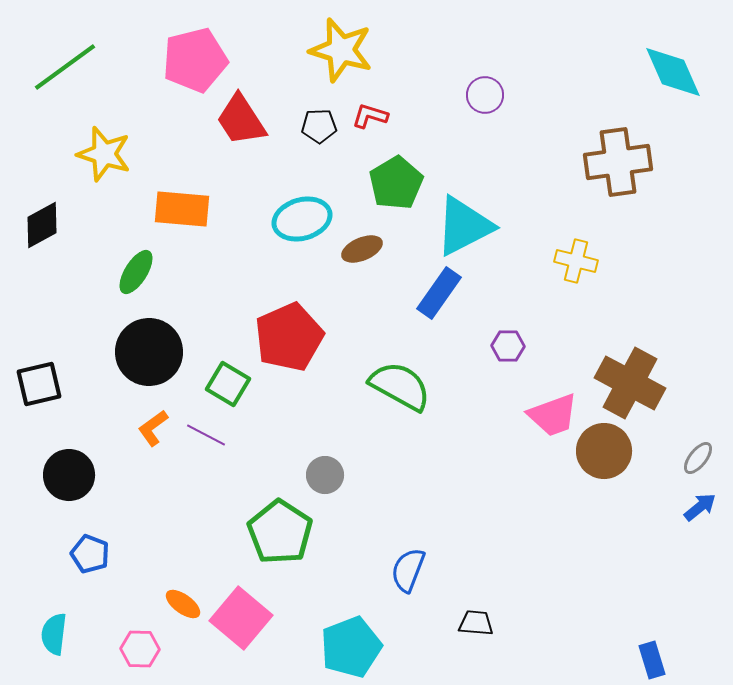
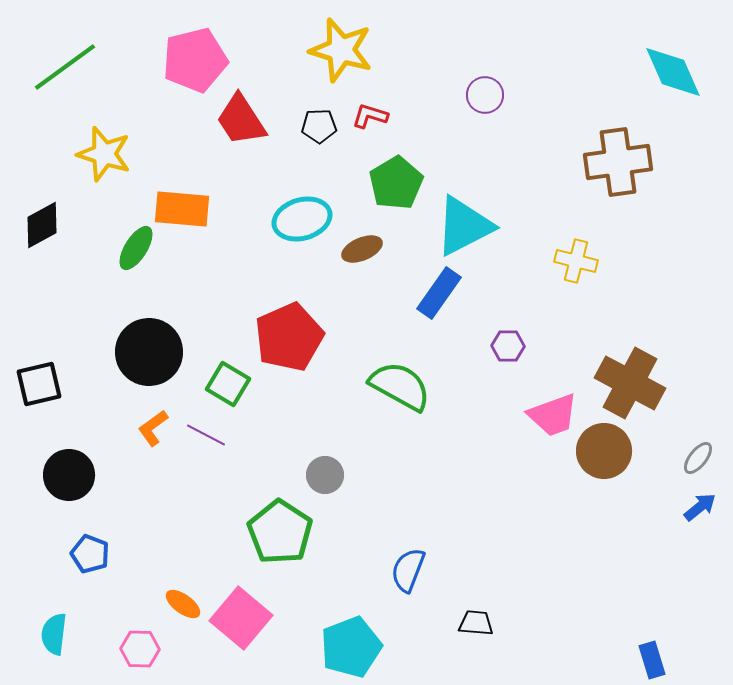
green ellipse at (136, 272): moved 24 px up
